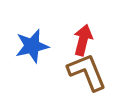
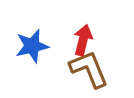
brown L-shape: moved 2 px right, 3 px up
